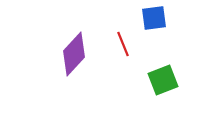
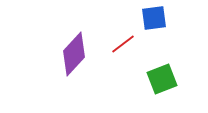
red line: rotated 75 degrees clockwise
green square: moved 1 px left, 1 px up
